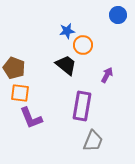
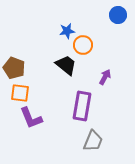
purple arrow: moved 2 px left, 2 px down
